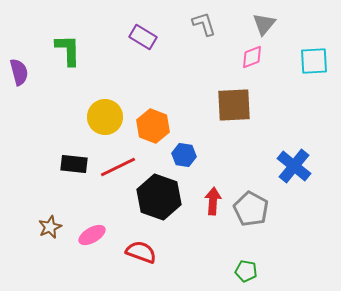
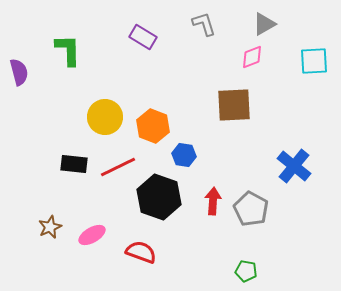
gray triangle: rotated 20 degrees clockwise
